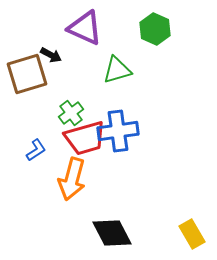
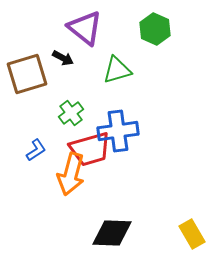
purple triangle: rotated 15 degrees clockwise
black arrow: moved 12 px right, 3 px down
red trapezoid: moved 5 px right, 11 px down
orange arrow: moved 1 px left, 5 px up
black diamond: rotated 60 degrees counterclockwise
